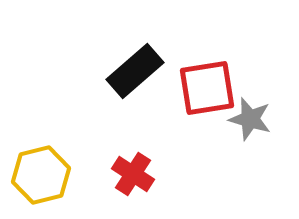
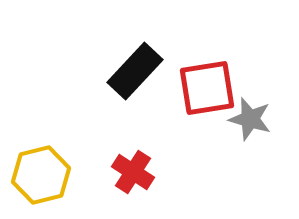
black rectangle: rotated 6 degrees counterclockwise
red cross: moved 2 px up
